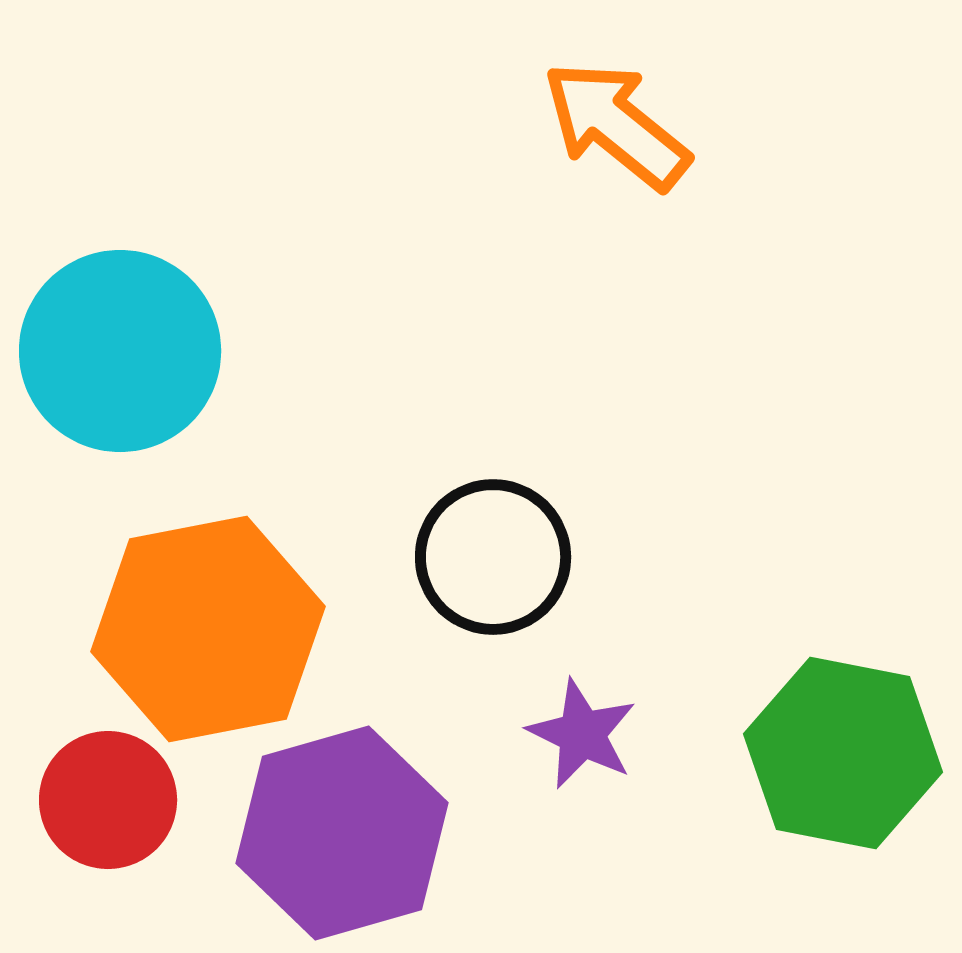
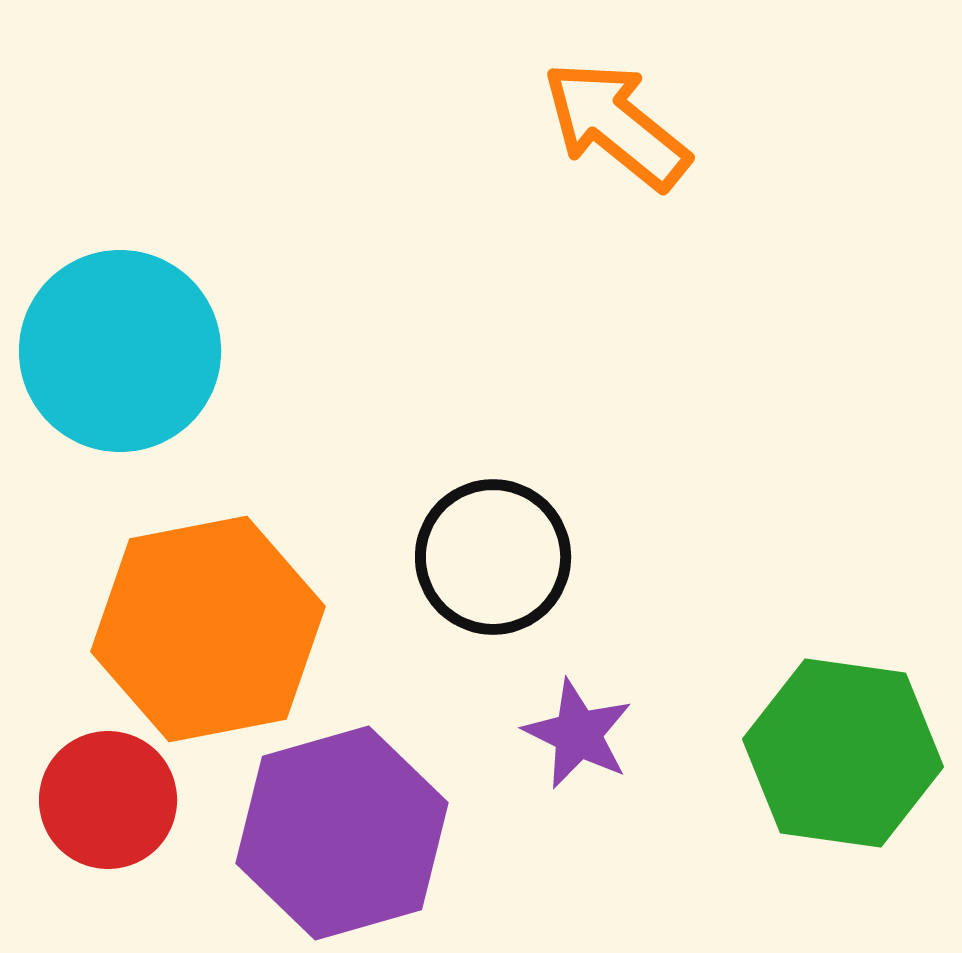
purple star: moved 4 px left
green hexagon: rotated 3 degrees counterclockwise
